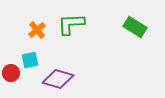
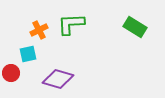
orange cross: moved 2 px right; rotated 12 degrees clockwise
cyan square: moved 2 px left, 6 px up
